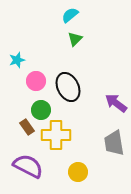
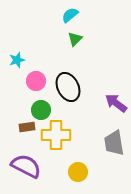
brown rectangle: rotated 63 degrees counterclockwise
purple semicircle: moved 2 px left
